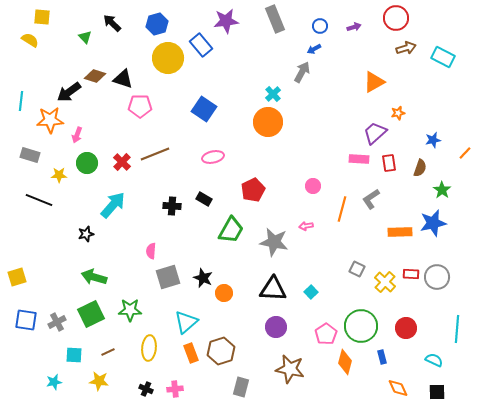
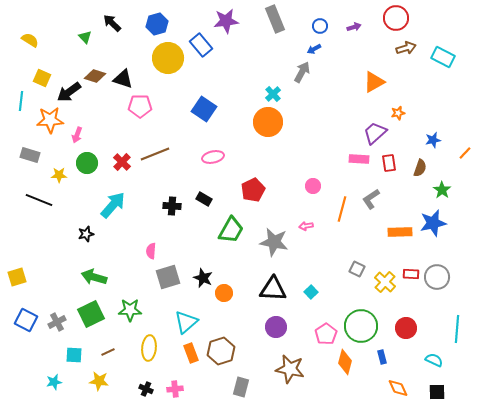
yellow square at (42, 17): moved 61 px down; rotated 18 degrees clockwise
blue square at (26, 320): rotated 20 degrees clockwise
